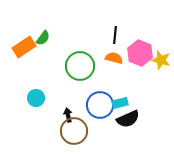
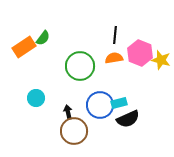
orange semicircle: rotated 24 degrees counterclockwise
cyan rectangle: moved 1 px left
black arrow: moved 3 px up
